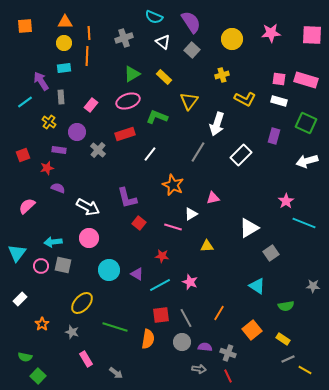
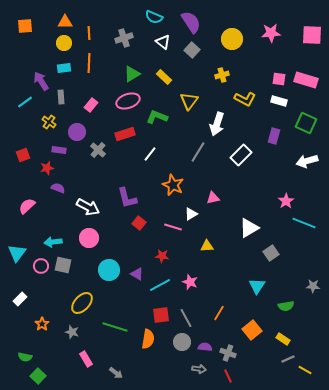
orange line at (87, 56): moved 2 px right, 7 px down
cyan triangle at (257, 286): rotated 30 degrees clockwise
